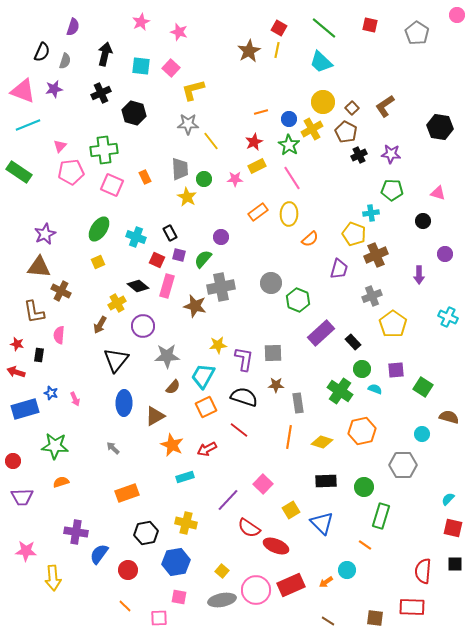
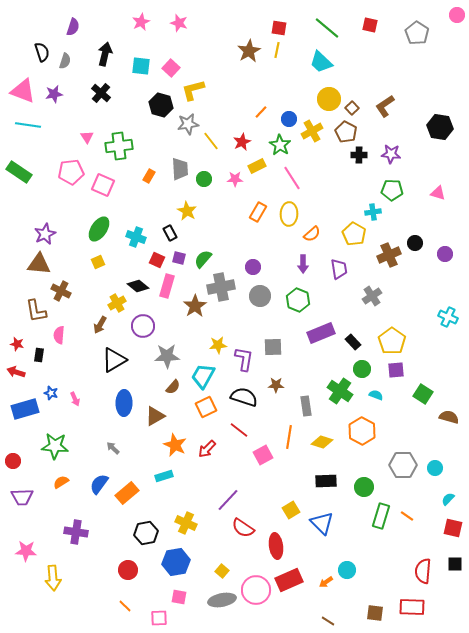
red square at (279, 28): rotated 21 degrees counterclockwise
green line at (324, 28): moved 3 px right
pink star at (179, 32): moved 9 px up
black semicircle at (42, 52): rotated 42 degrees counterclockwise
purple star at (54, 89): moved 5 px down
black cross at (101, 93): rotated 24 degrees counterclockwise
yellow circle at (323, 102): moved 6 px right, 3 px up
orange line at (261, 112): rotated 32 degrees counterclockwise
black hexagon at (134, 113): moved 27 px right, 8 px up
gray star at (188, 124): rotated 10 degrees counterclockwise
cyan line at (28, 125): rotated 30 degrees clockwise
yellow cross at (312, 129): moved 2 px down
red star at (254, 142): moved 12 px left
green star at (289, 145): moved 9 px left
pink triangle at (60, 146): moved 27 px right, 9 px up; rotated 16 degrees counterclockwise
green cross at (104, 150): moved 15 px right, 4 px up
black cross at (359, 155): rotated 28 degrees clockwise
orange rectangle at (145, 177): moved 4 px right, 1 px up; rotated 56 degrees clockwise
pink square at (112, 185): moved 9 px left
yellow star at (187, 197): moved 14 px down
orange rectangle at (258, 212): rotated 24 degrees counterclockwise
cyan cross at (371, 213): moved 2 px right, 1 px up
black circle at (423, 221): moved 8 px left, 22 px down
yellow pentagon at (354, 234): rotated 10 degrees clockwise
purple circle at (221, 237): moved 32 px right, 30 px down
orange semicircle at (310, 239): moved 2 px right, 5 px up
purple square at (179, 255): moved 3 px down
brown cross at (376, 255): moved 13 px right
brown triangle at (39, 267): moved 3 px up
purple trapezoid at (339, 269): rotated 25 degrees counterclockwise
purple arrow at (419, 275): moved 116 px left, 11 px up
gray circle at (271, 283): moved 11 px left, 13 px down
gray cross at (372, 296): rotated 12 degrees counterclockwise
brown star at (195, 306): rotated 25 degrees clockwise
brown L-shape at (34, 312): moved 2 px right, 1 px up
yellow pentagon at (393, 324): moved 1 px left, 17 px down
purple rectangle at (321, 333): rotated 20 degrees clockwise
gray square at (273, 353): moved 6 px up
black triangle at (116, 360): moved 2 px left; rotated 20 degrees clockwise
green square at (423, 387): moved 7 px down
cyan semicircle at (375, 389): moved 1 px right, 6 px down
gray rectangle at (298, 403): moved 8 px right, 3 px down
orange hexagon at (362, 431): rotated 20 degrees counterclockwise
cyan circle at (422, 434): moved 13 px right, 34 px down
orange star at (172, 445): moved 3 px right
red arrow at (207, 449): rotated 18 degrees counterclockwise
cyan rectangle at (185, 477): moved 21 px left, 1 px up
orange semicircle at (61, 482): rotated 14 degrees counterclockwise
pink square at (263, 484): moved 29 px up; rotated 18 degrees clockwise
orange rectangle at (127, 493): rotated 20 degrees counterclockwise
yellow cross at (186, 523): rotated 10 degrees clockwise
red semicircle at (249, 528): moved 6 px left
orange line at (365, 545): moved 42 px right, 29 px up
red ellipse at (276, 546): rotated 60 degrees clockwise
blue semicircle at (99, 554): moved 70 px up
red rectangle at (291, 585): moved 2 px left, 5 px up
brown square at (375, 618): moved 5 px up
